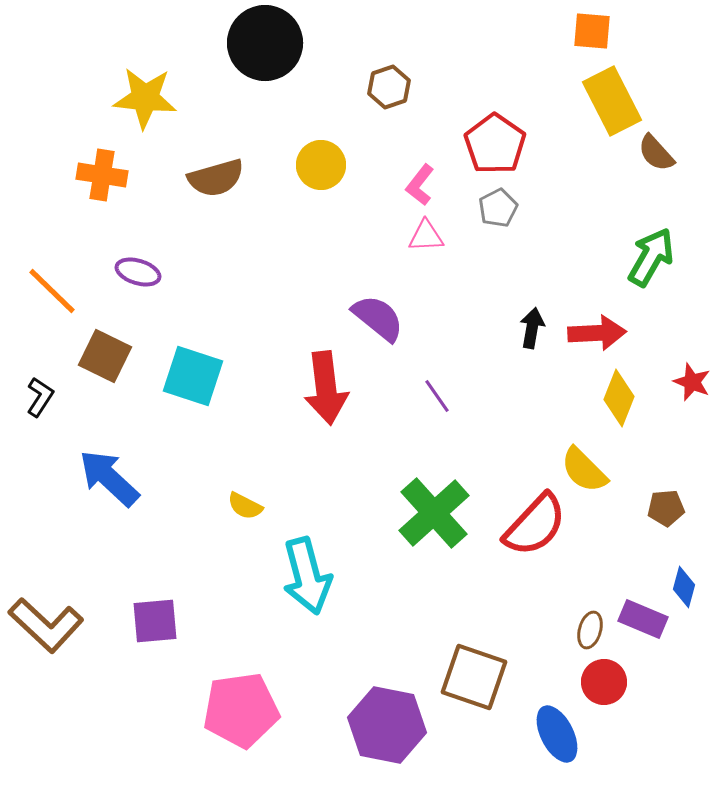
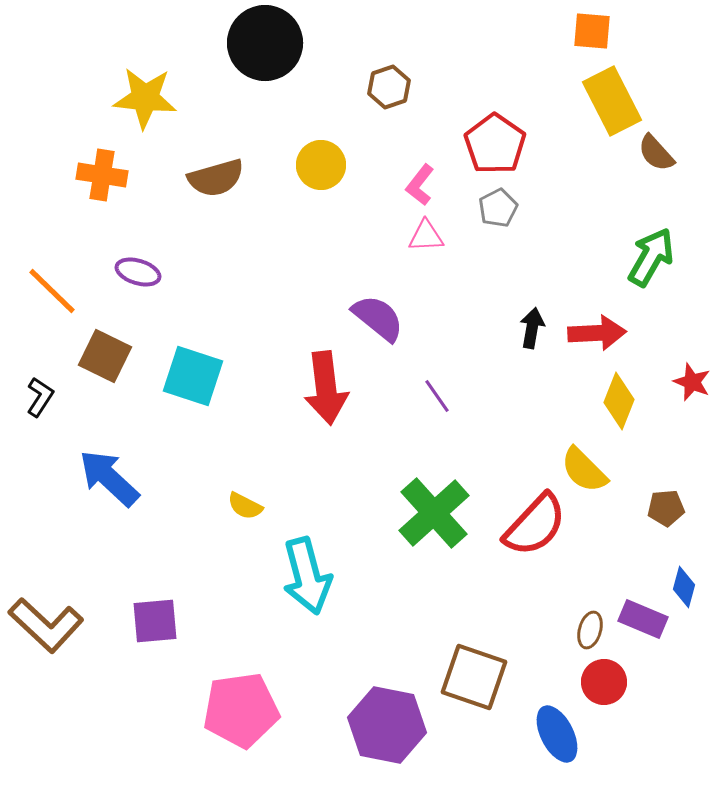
yellow diamond at (619, 398): moved 3 px down
